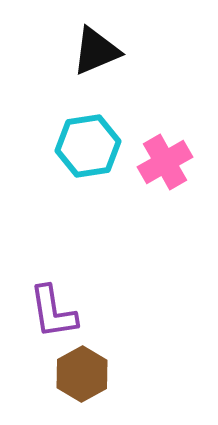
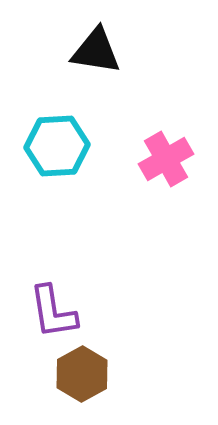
black triangle: rotated 32 degrees clockwise
cyan hexagon: moved 31 px left; rotated 6 degrees clockwise
pink cross: moved 1 px right, 3 px up
